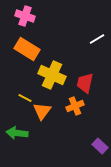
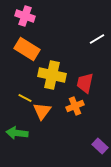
yellow cross: rotated 12 degrees counterclockwise
